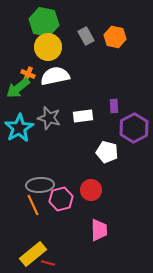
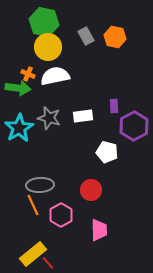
green arrow: rotated 135 degrees counterclockwise
purple hexagon: moved 2 px up
pink hexagon: moved 16 px down; rotated 15 degrees counterclockwise
red line: rotated 32 degrees clockwise
